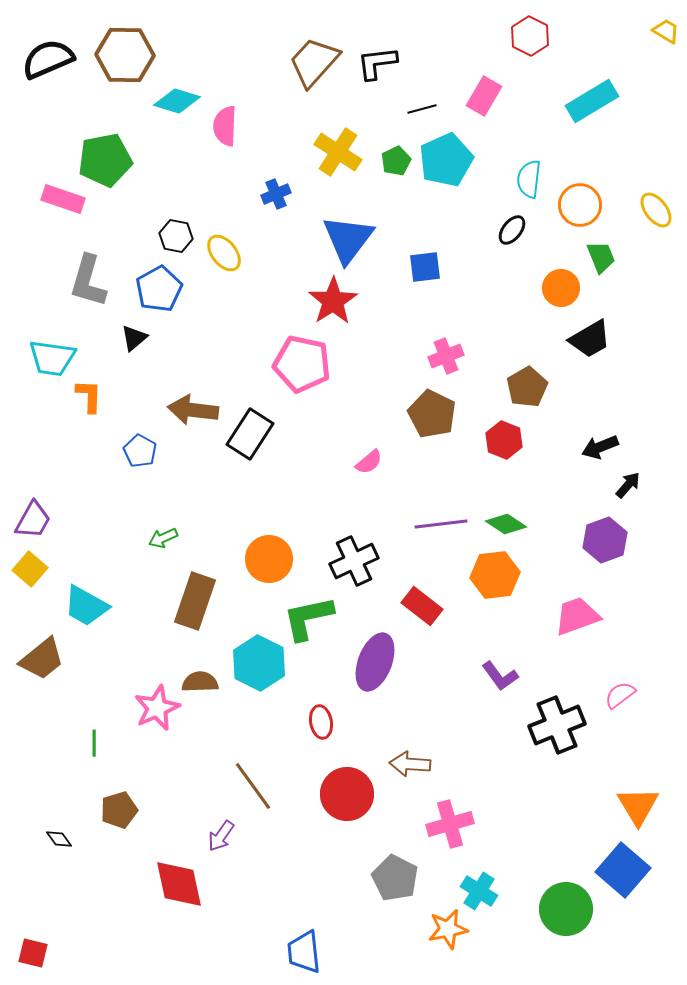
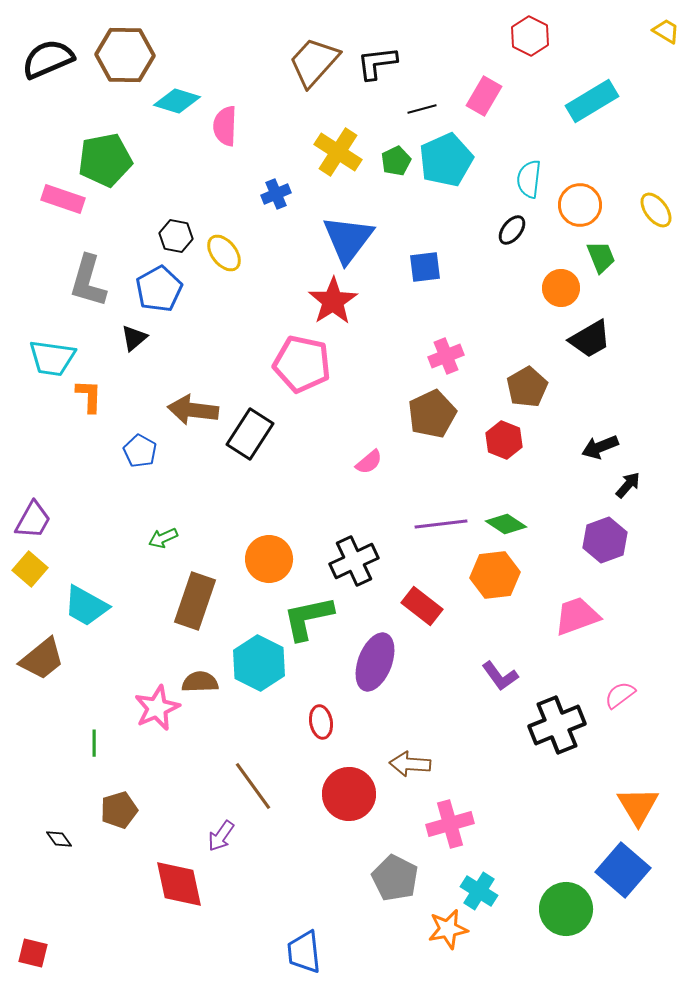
brown pentagon at (432, 414): rotated 21 degrees clockwise
red circle at (347, 794): moved 2 px right
